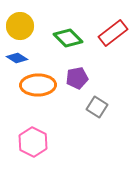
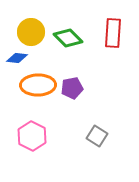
yellow circle: moved 11 px right, 6 px down
red rectangle: rotated 48 degrees counterclockwise
blue diamond: rotated 25 degrees counterclockwise
purple pentagon: moved 5 px left, 10 px down
gray square: moved 29 px down
pink hexagon: moved 1 px left, 6 px up
